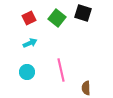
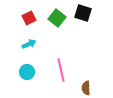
cyan arrow: moved 1 px left, 1 px down
